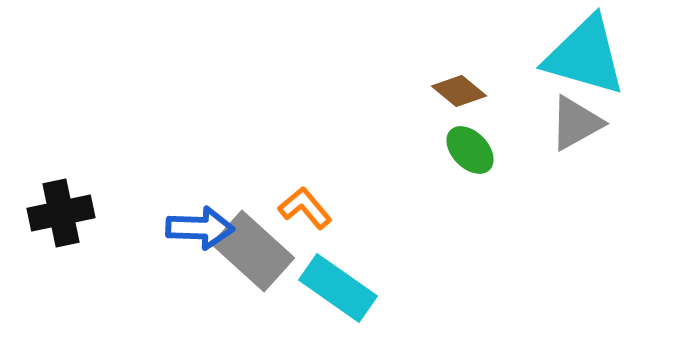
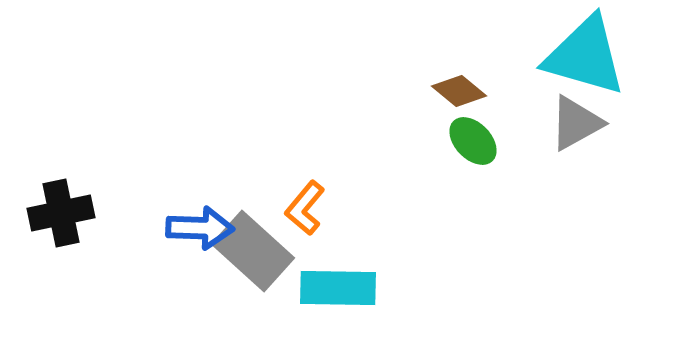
green ellipse: moved 3 px right, 9 px up
orange L-shape: rotated 100 degrees counterclockwise
cyan rectangle: rotated 34 degrees counterclockwise
